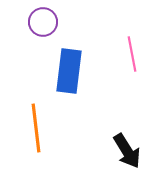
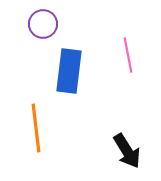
purple circle: moved 2 px down
pink line: moved 4 px left, 1 px down
